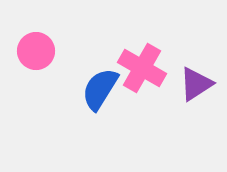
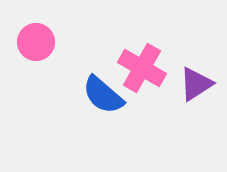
pink circle: moved 9 px up
blue semicircle: moved 3 px right, 6 px down; rotated 81 degrees counterclockwise
